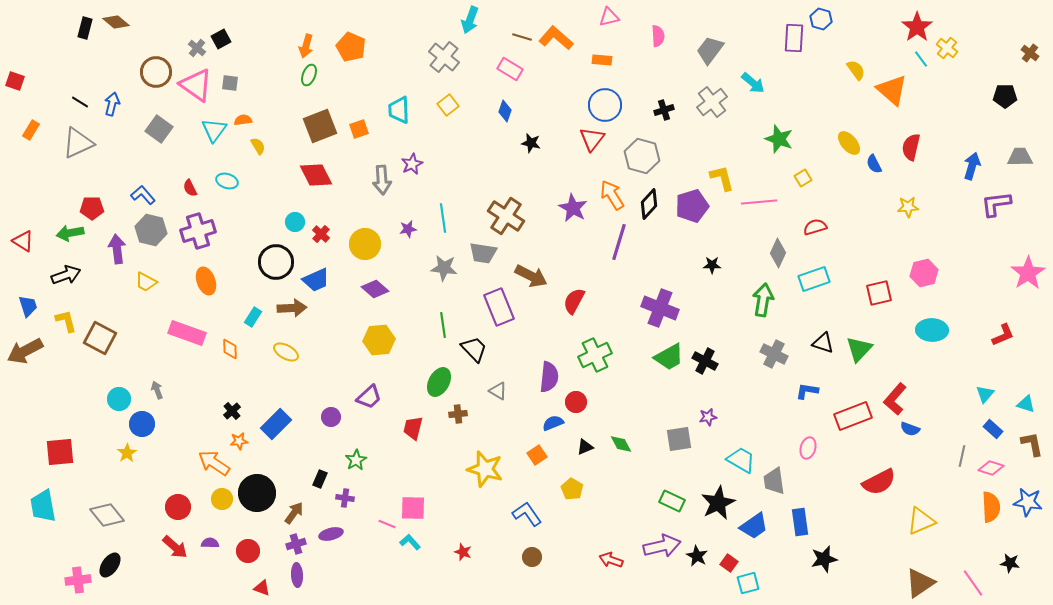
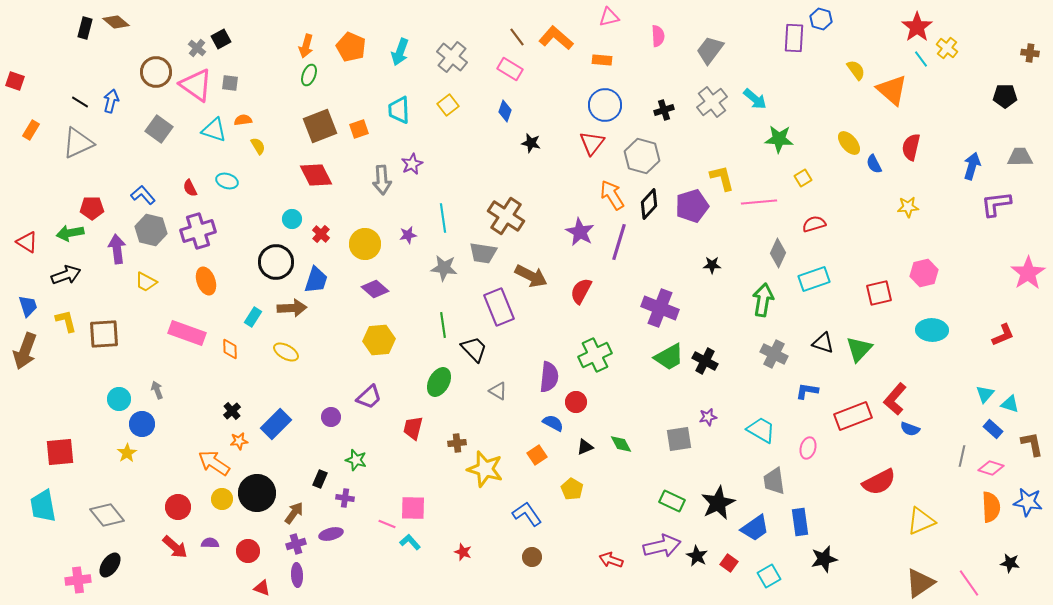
cyan arrow at (470, 20): moved 70 px left, 32 px down
brown line at (522, 37): moved 5 px left; rotated 36 degrees clockwise
brown cross at (1030, 53): rotated 30 degrees counterclockwise
gray cross at (444, 57): moved 8 px right
cyan arrow at (753, 83): moved 2 px right, 16 px down
blue arrow at (112, 104): moved 1 px left, 3 px up
cyan triangle at (214, 130): rotated 48 degrees counterclockwise
red triangle at (592, 139): moved 4 px down
green star at (779, 139): rotated 16 degrees counterclockwise
purple star at (573, 208): moved 7 px right, 24 px down
cyan circle at (295, 222): moved 3 px left, 3 px up
red semicircle at (815, 227): moved 1 px left, 3 px up
purple star at (408, 229): moved 6 px down
red triangle at (23, 241): moved 4 px right, 1 px down
blue trapezoid at (316, 280): rotated 48 degrees counterclockwise
red semicircle at (574, 301): moved 7 px right, 10 px up
brown square at (100, 338): moved 4 px right, 4 px up; rotated 32 degrees counterclockwise
brown arrow at (25, 351): rotated 42 degrees counterclockwise
cyan triangle at (1026, 404): moved 16 px left
brown cross at (458, 414): moved 1 px left, 29 px down
blue semicircle at (553, 423): rotated 50 degrees clockwise
green star at (356, 460): rotated 25 degrees counterclockwise
cyan trapezoid at (741, 460): moved 20 px right, 30 px up
blue trapezoid at (754, 526): moved 1 px right, 2 px down
cyan square at (748, 583): moved 21 px right, 7 px up; rotated 15 degrees counterclockwise
pink line at (973, 583): moved 4 px left
